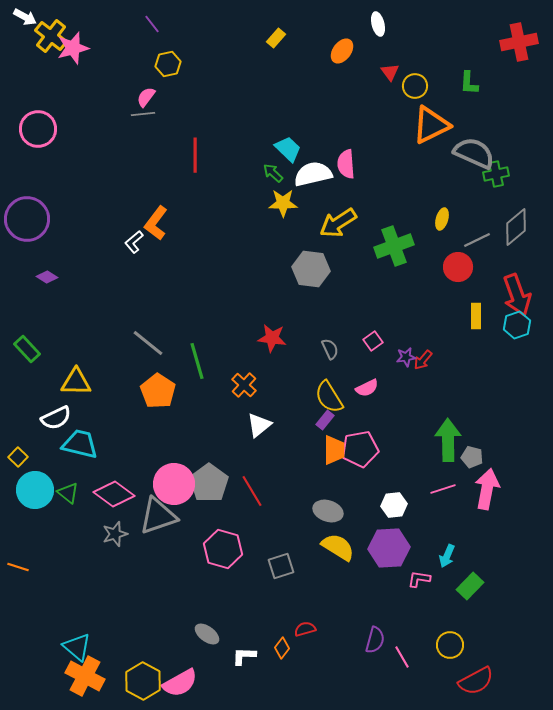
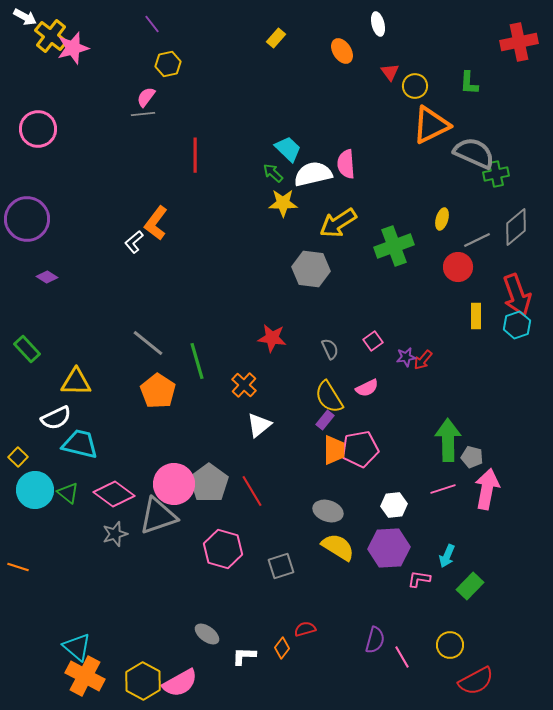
orange ellipse at (342, 51): rotated 70 degrees counterclockwise
